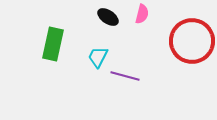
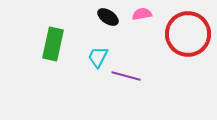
pink semicircle: rotated 114 degrees counterclockwise
red circle: moved 4 px left, 7 px up
purple line: moved 1 px right
